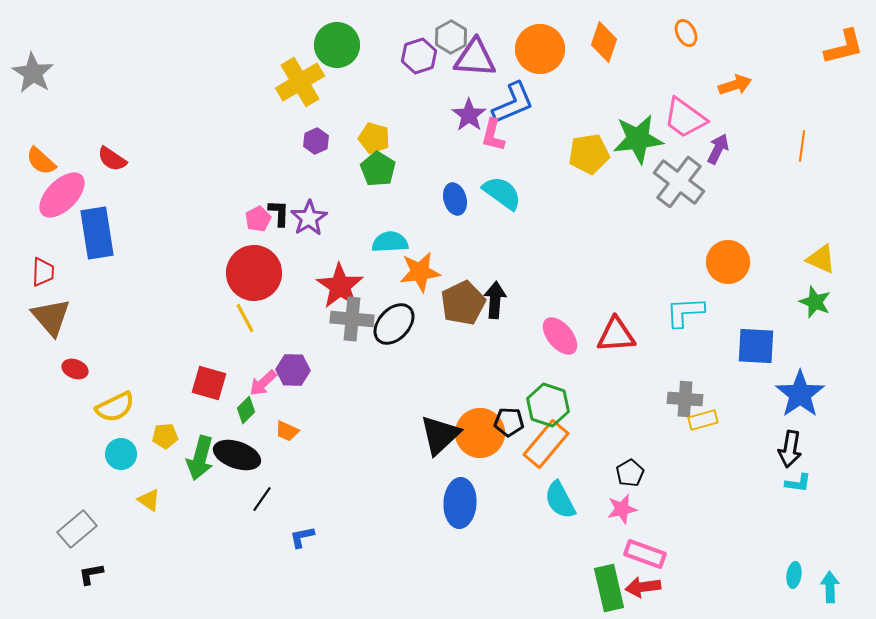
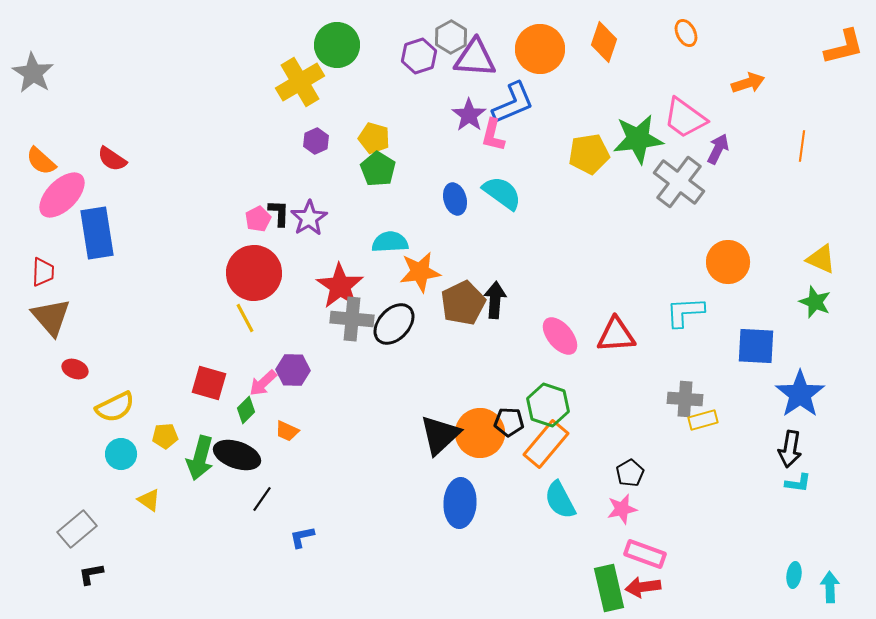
orange arrow at (735, 85): moved 13 px right, 2 px up
